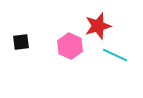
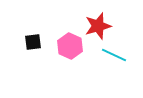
black square: moved 12 px right
cyan line: moved 1 px left
